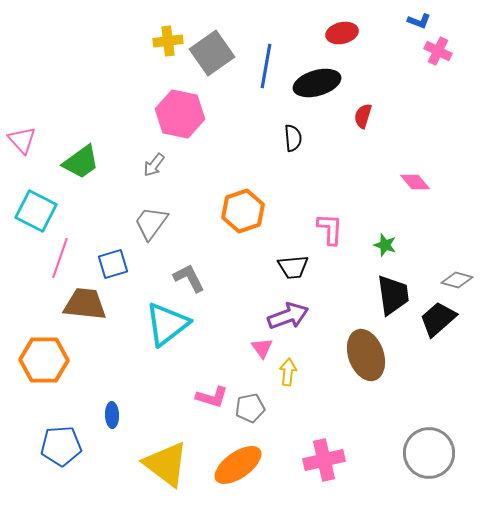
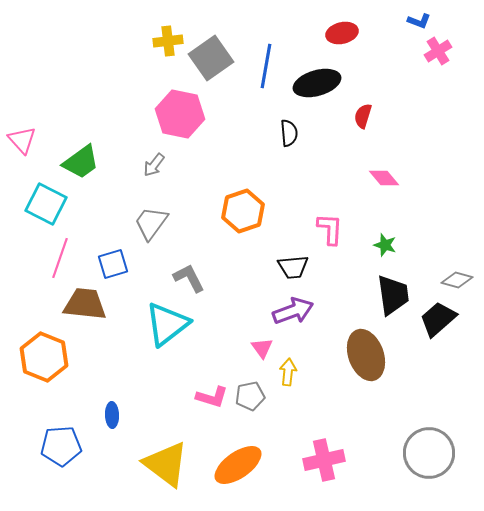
pink cross at (438, 51): rotated 32 degrees clockwise
gray square at (212, 53): moved 1 px left, 5 px down
black semicircle at (293, 138): moved 4 px left, 5 px up
pink diamond at (415, 182): moved 31 px left, 4 px up
cyan square at (36, 211): moved 10 px right, 7 px up
purple arrow at (288, 316): moved 5 px right, 5 px up
orange hexagon at (44, 360): moved 3 px up; rotated 21 degrees clockwise
gray pentagon at (250, 408): moved 12 px up
